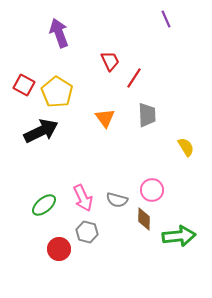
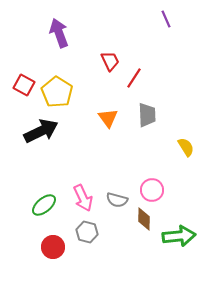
orange triangle: moved 3 px right
red circle: moved 6 px left, 2 px up
